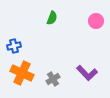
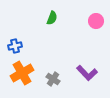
blue cross: moved 1 px right
orange cross: rotated 35 degrees clockwise
gray cross: rotated 24 degrees counterclockwise
